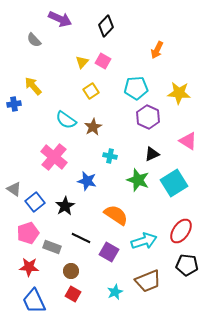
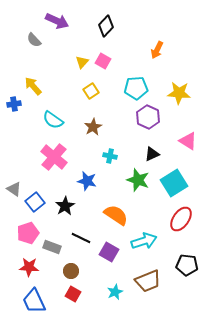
purple arrow: moved 3 px left, 2 px down
cyan semicircle: moved 13 px left
red ellipse: moved 12 px up
